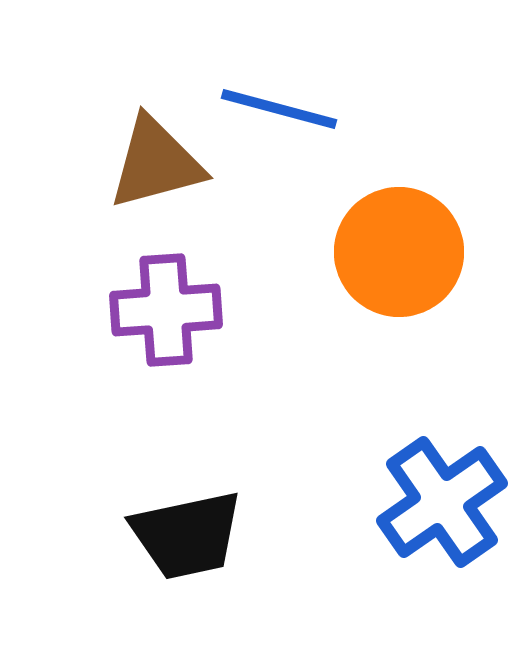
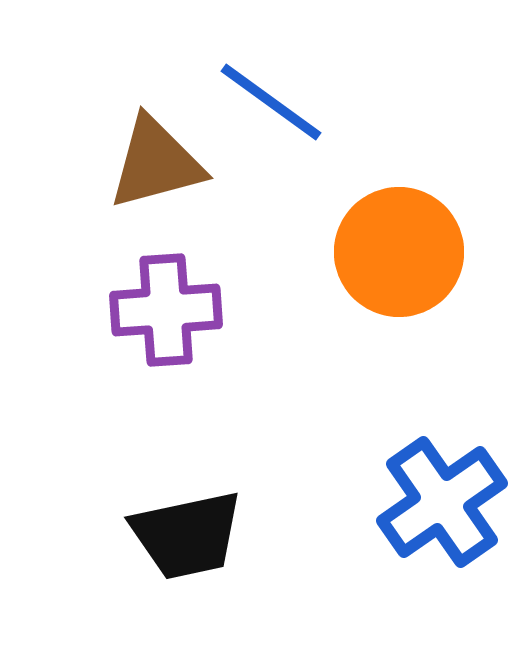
blue line: moved 8 px left, 7 px up; rotated 21 degrees clockwise
